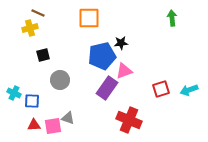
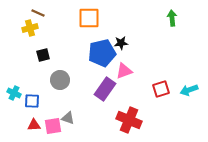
blue pentagon: moved 3 px up
purple rectangle: moved 2 px left, 1 px down
